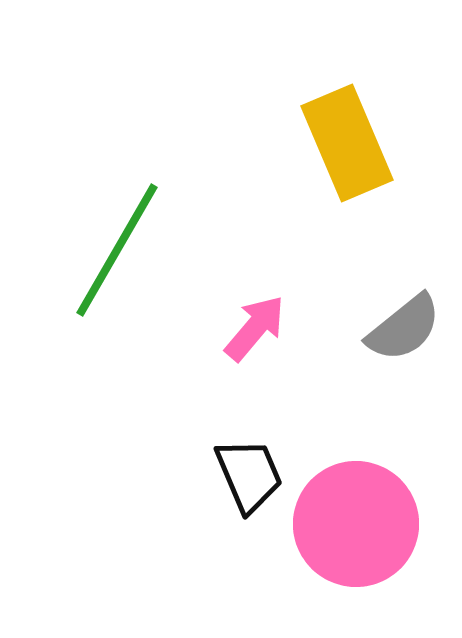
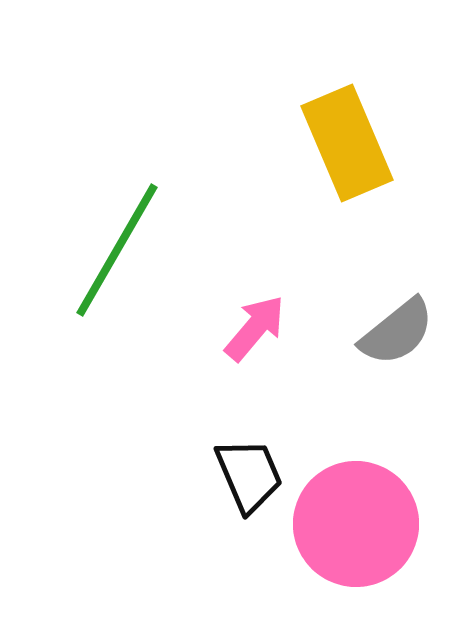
gray semicircle: moved 7 px left, 4 px down
